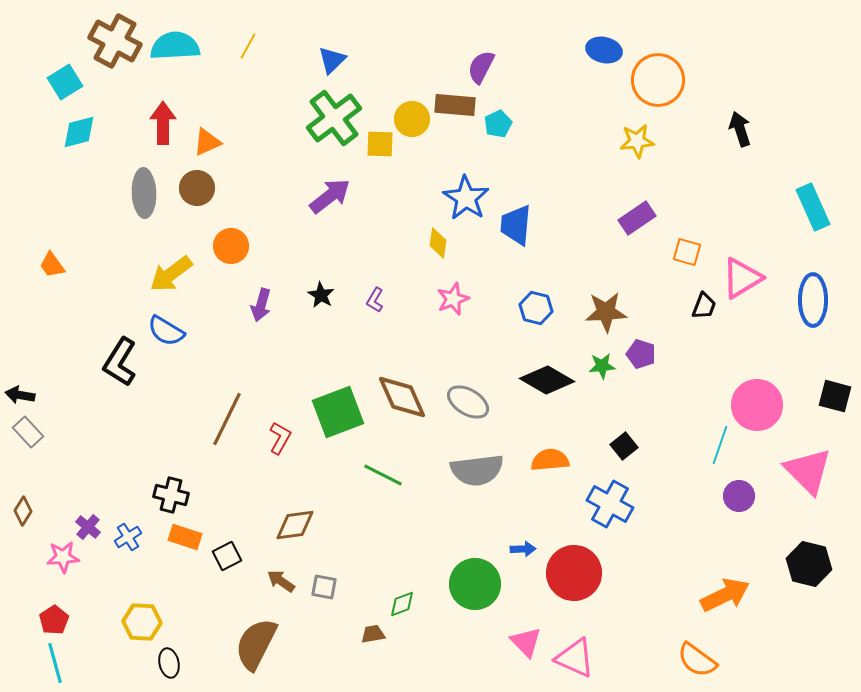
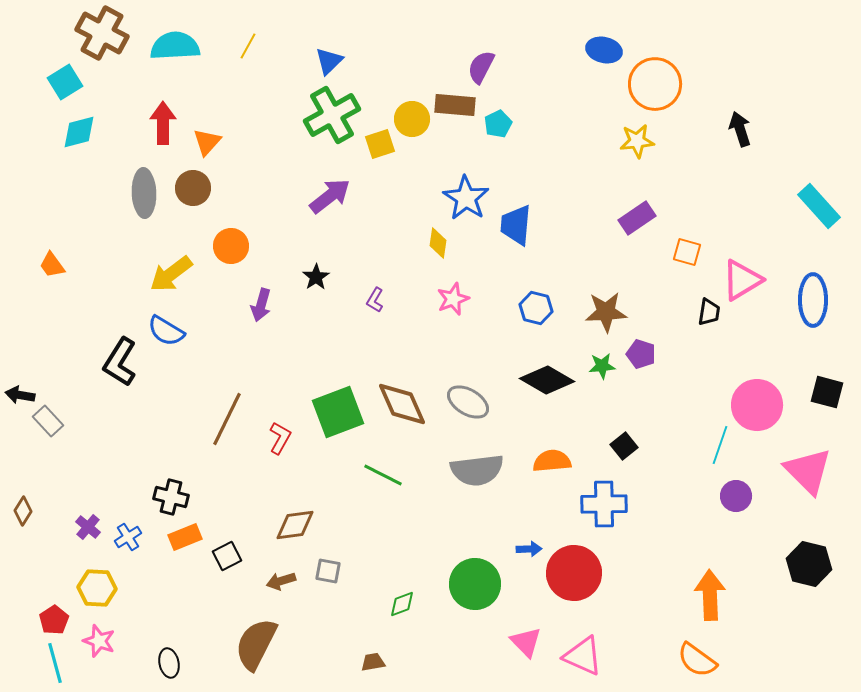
brown cross at (115, 41): moved 13 px left, 8 px up
blue triangle at (332, 60): moved 3 px left, 1 px down
orange circle at (658, 80): moved 3 px left, 4 px down
green cross at (334, 118): moved 2 px left, 3 px up; rotated 8 degrees clockwise
orange triangle at (207, 142): rotated 24 degrees counterclockwise
yellow square at (380, 144): rotated 20 degrees counterclockwise
brown circle at (197, 188): moved 4 px left
cyan rectangle at (813, 207): moved 6 px right, 1 px up; rotated 18 degrees counterclockwise
pink triangle at (742, 278): moved 2 px down
black star at (321, 295): moved 5 px left, 18 px up; rotated 8 degrees clockwise
black trapezoid at (704, 306): moved 5 px right, 6 px down; rotated 12 degrees counterclockwise
black square at (835, 396): moved 8 px left, 4 px up
brown diamond at (402, 397): moved 7 px down
gray rectangle at (28, 432): moved 20 px right, 11 px up
orange semicircle at (550, 460): moved 2 px right, 1 px down
black cross at (171, 495): moved 2 px down
purple circle at (739, 496): moved 3 px left
blue cross at (610, 504): moved 6 px left; rotated 30 degrees counterclockwise
orange rectangle at (185, 537): rotated 40 degrees counterclockwise
blue arrow at (523, 549): moved 6 px right
pink star at (63, 557): moved 36 px right, 84 px down; rotated 24 degrees clockwise
brown arrow at (281, 581): rotated 52 degrees counterclockwise
gray square at (324, 587): moved 4 px right, 16 px up
orange arrow at (725, 595): moved 15 px left; rotated 66 degrees counterclockwise
yellow hexagon at (142, 622): moved 45 px left, 34 px up
brown trapezoid at (373, 634): moved 28 px down
pink triangle at (575, 658): moved 8 px right, 2 px up
